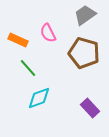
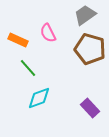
brown pentagon: moved 6 px right, 4 px up
